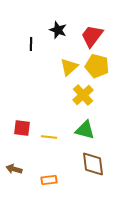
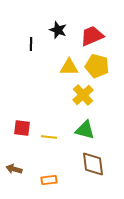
red trapezoid: rotated 30 degrees clockwise
yellow triangle: rotated 42 degrees clockwise
